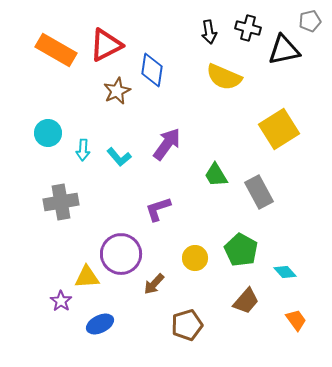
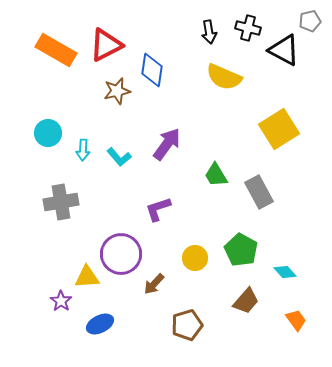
black triangle: rotated 40 degrees clockwise
brown star: rotated 12 degrees clockwise
